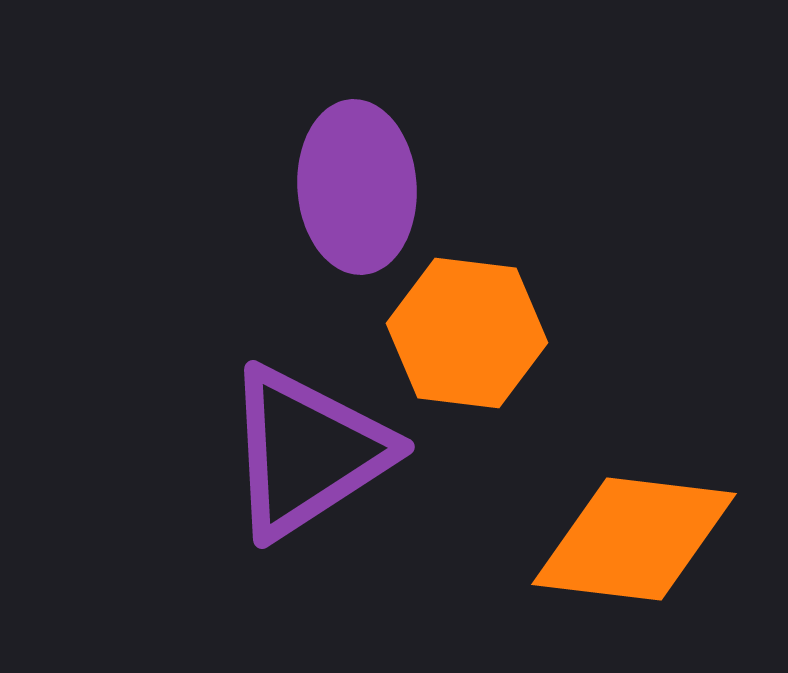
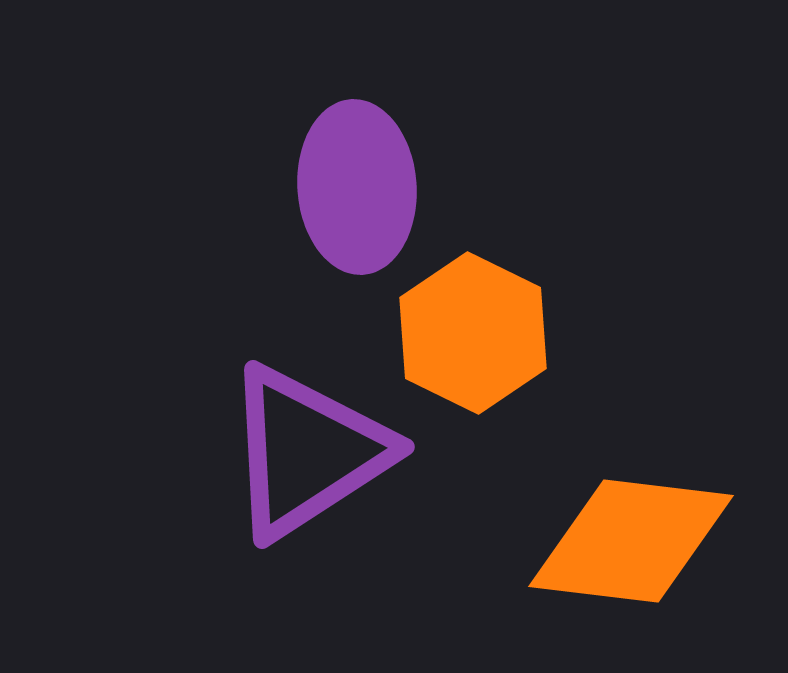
orange hexagon: moved 6 px right; rotated 19 degrees clockwise
orange diamond: moved 3 px left, 2 px down
